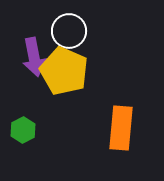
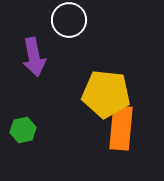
white circle: moved 11 px up
yellow pentagon: moved 42 px right, 23 px down; rotated 18 degrees counterclockwise
green hexagon: rotated 15 degrees clockwise
